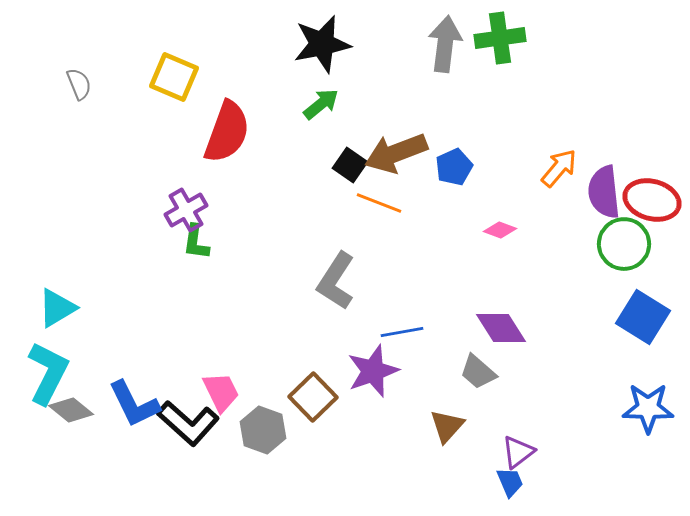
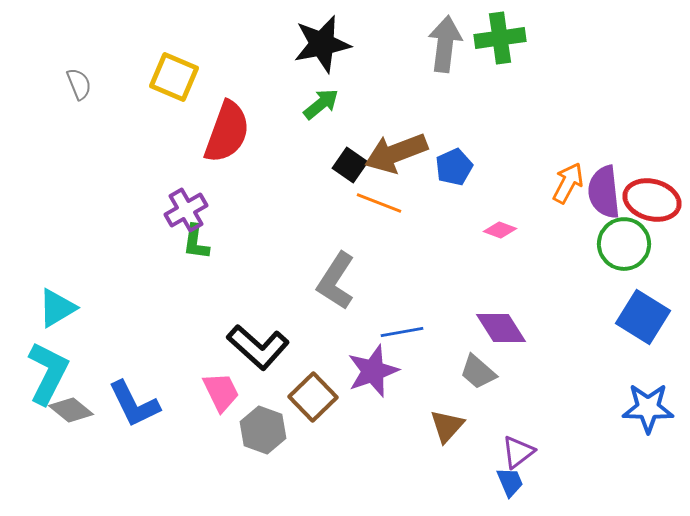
orange arrow: moved 9 px right, 15 px down; rotated 12 degrees counterclockwise
black L-shape: moved 70 px right, 76 px up
